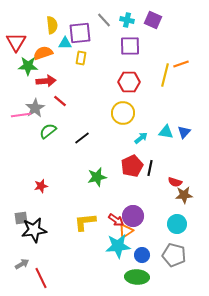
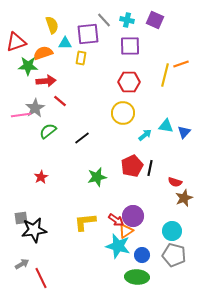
purple square at (153, 20): moved 2 px right
yellow semicircle at (52, 25): rotated 12 degrees counterclockwise
purple square at (80, 33): moved 8 px right, 1 px down
red triangle at (16, 42): rotated 40 degrees clockwise
cyan triangle at (166, 132): moved 6 px up
cyan arrow at (141, 138): moved 4 px right, 3 px up
red star at (41, 186): moved 9 px up; rotated 16 degrees counterclockwise
brown star at (184, 195): moved 3 px down; rotated 18 degrees counterclockwise
cyan circle at (177, 224): moved 5 px left, 7 px down
cyan star at (118, 246): rotated 20 degrees clockwise
